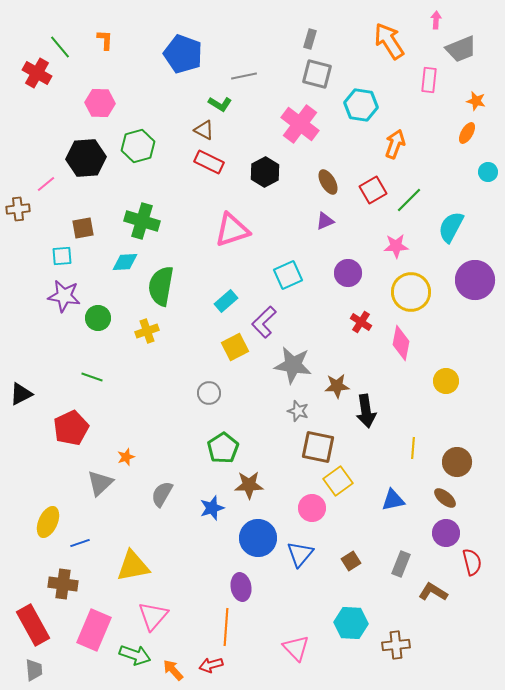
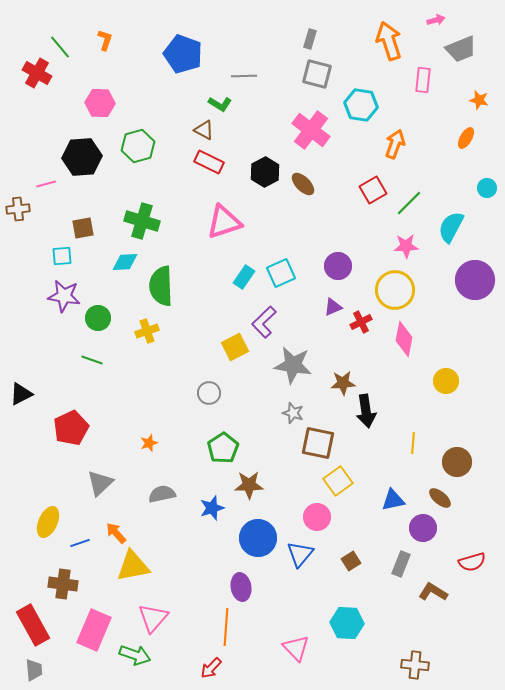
pink arrow at (436, 20): rotated 72 degrees clockwise
orange L-shape at (105, 40): rotated 15 degrees clockwise
orange arrow at (389, 41): rotated 15 degrees clockwise
gray line at (244, 76): rotated 10 degrees clockwise
pink rectangle at (429, 80): moved 6 px left
orange star at (476, 101): moved 3 px right, 1 px up
pink cross at (300, 124): moved 11 px right, 6 px down
orange ellipse at (467, 133): moved 1 px left, 5 px down
black hexagon at (86, 158): moved 4 px left, 1 px up
cyan circle at (488, 172): moved 1 px left, 16 px down
brown ellipse at (328, 182): moved 25 px left, 2 px down; rotated 15 degrees counterclockwise
pink line at (46, 184): rotated 24 degrees clockwise
green line at (409, 200): moved 3 px down
purple triangle at (325, 221): moved 8 px right, 86 px down
pink triangle at (232, 230): moved 8 px left, 8 px up
pink star at (396, 246): moved 10 px right
purple circle at (348, 273): moved 10 px left, 7 px up
cyan square at (288, 275): moved 7 px left, 2 px up
green semicircle at (161, 286): rotated 12 degrees counterclockwise
yellow circle at (411, 292): moved 16 px left, 2 px up
cyan rectangle at (226, 301): moved 18 px right, 24 px up; rotated 15 degrees counterclockwise
red cross at (361, 322): rotated 30 degrees clockwise
pink diamond at (401, 343): moved 3 px right, 4 px up
green line at (92, 377): moved 17 px up
brown star at (337, 386): moved 6 px right, 3 px up
gray star at (298, 411): moved 5 px left, 2 px down
brown square at (318, 447): moved 4 px up
yellow line at (413, 448): moved 5 px up
orange star at (126, 457): moved 23 px right, 14 px up
gray semicircle at (162, 494): rotated 48 degrees clockwise
brown ellipse at (445, 498): moved 5 px left
pink circle at (312, 508): moved 5 px right, 9 px down
purple circle at (446, 533): moved 23 px left, 5 px up
red semicircle at (472, 562): rotated 88 degrees clockwise
pink triangle at (153, 616): moved 2 px down
cyan hexagon at (351, 623): moved 4 px left
brown cross at (396, 645): moved 19 px right, 20 px down; rotated 12 degrees clockwise
red arrow at (211, 665): moved 3 px down; rotated 30 degrees counterclockwise
orange arrow at (173, 670): moved 57 px left, 137 px up
